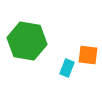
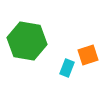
orange square: rotated 25 degrees counterclockwise
